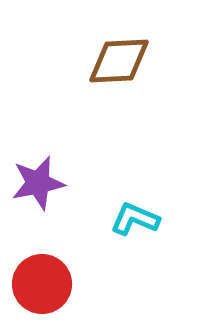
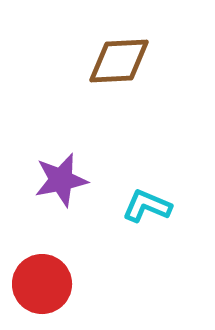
purple star: moved 23 px right, 3 px up
cyan L-shape: moved 12 px right, 13 px up
